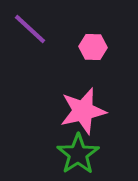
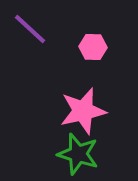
green star: rotated 21 degrees counterclockwise
